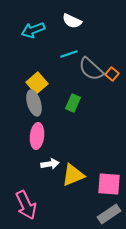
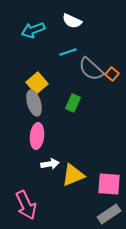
cyan line: moved 1 px left, 2 px up
